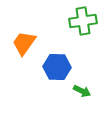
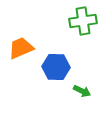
orange trapezoid: moved 3 px left, 5 px down; rotated 32 degrees clockwise
blue hexagon: moved 1 px left
